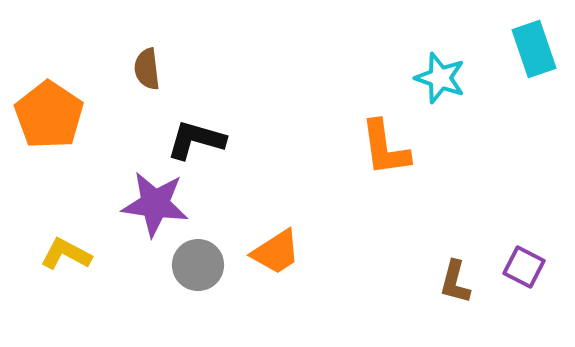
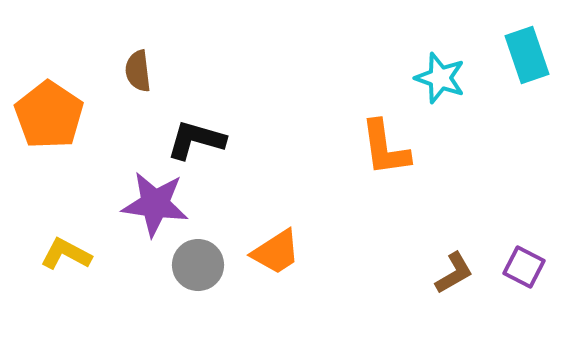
cyan rectangle: moved 7 px left, 6 px down
brown semicircle: moved 9 px left, 2 px down
brown L-shape: moved 1 px left, 9 px up; rotated 135 degrees counterclockwise
